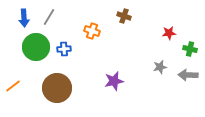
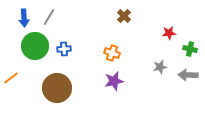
brown cross: rotated 24 degrees clockwise
orange cross: moved 20 px right, 22 px down
green circle: moved 1 px left, 1 px up
orange line: moved 2 px left, 8 px up
